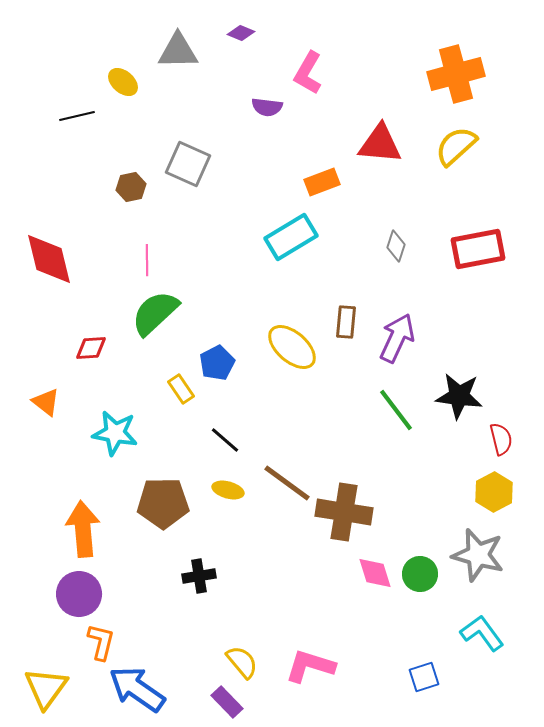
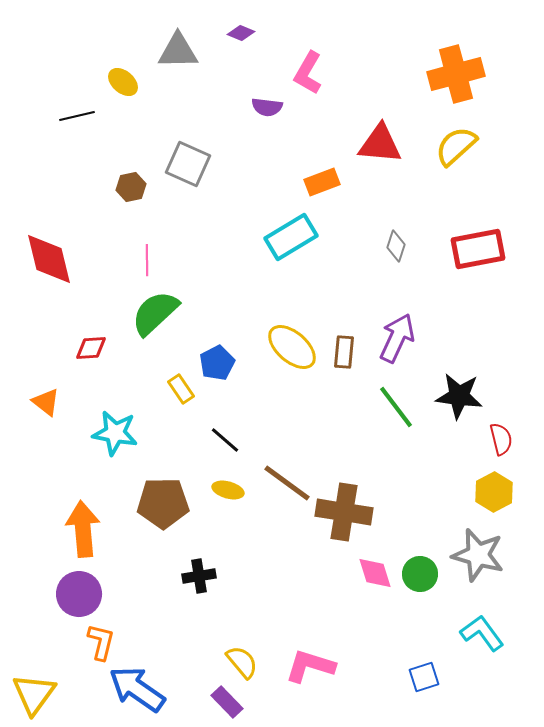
brown rectangle at (346, 322): moved 2 px left, 30 px down
green line at (396, 410): moved 3 px up
yellow triangle at (46, 688): moved 12 px left, 6 px down
